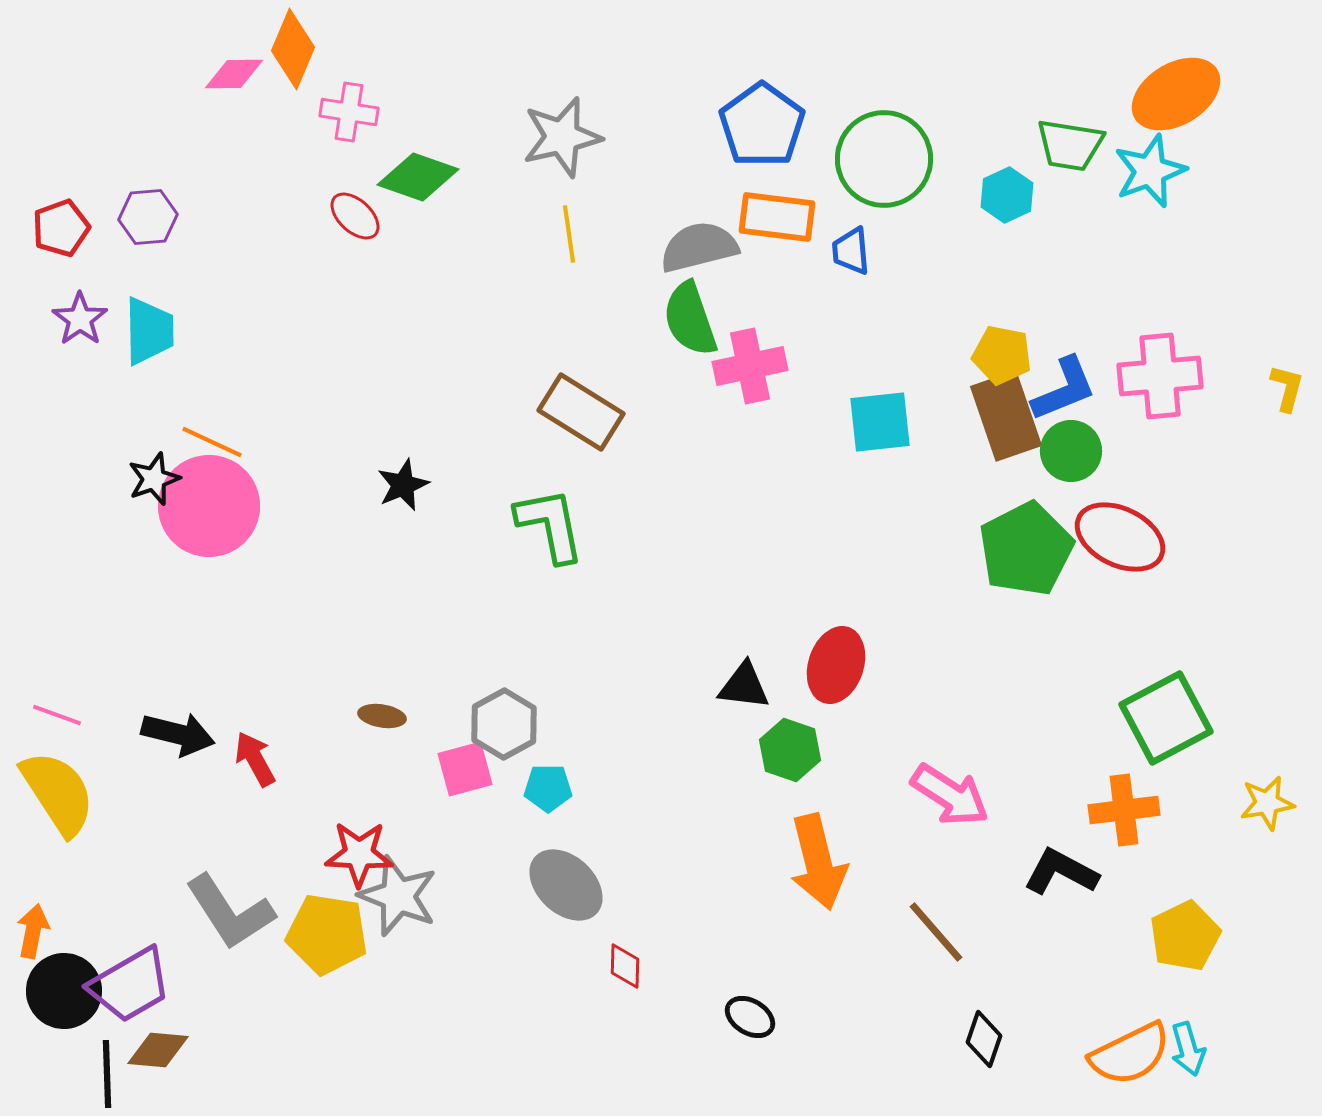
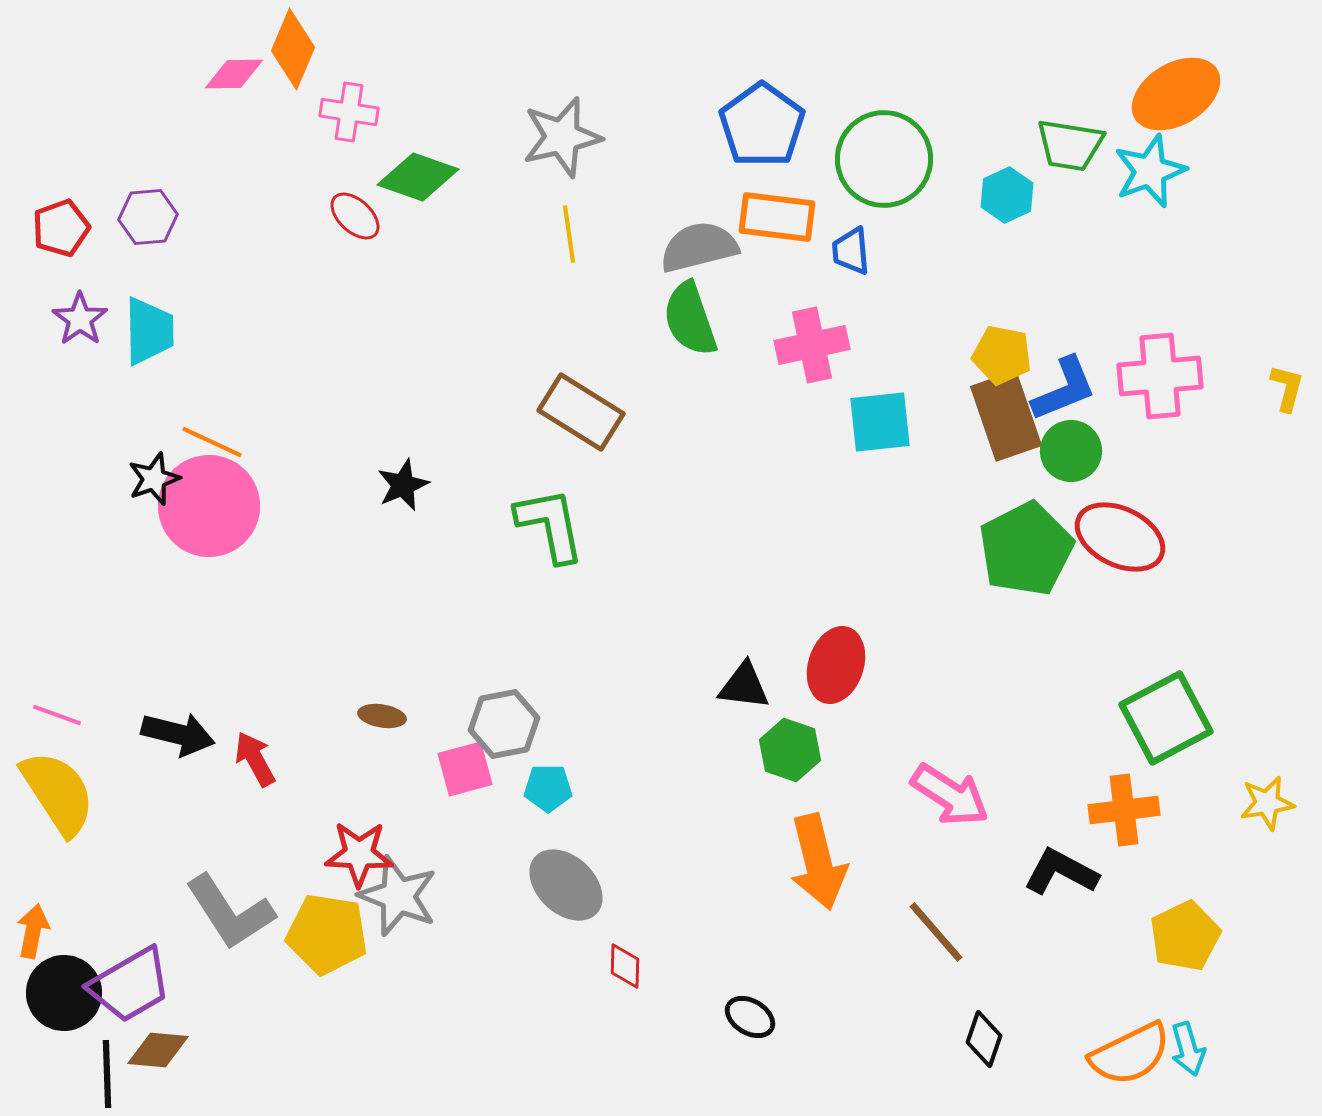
pink cross at (750, 366): moved 62 px right, 21 px up
gray hexagon at (504, 724): rotated 18 degrees clockwise
black circle at (64, 991): moved 2 px down
